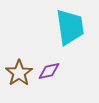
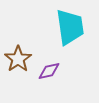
brown star: moved 1 px left, 14 px up
